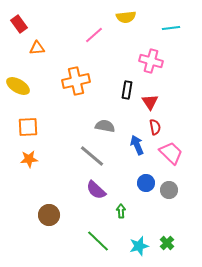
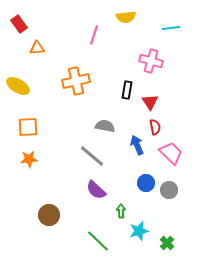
pink line: rotated 30 degrees counterclockwise
cyan star: moved 15 px up
